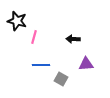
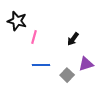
black arrow: rotated 56 degrees counterclockwise
purple triangle: rotated 14 degrees counterclockwise
gray square: moved 6 px right, 4 px up; rotated 16 degrees clockwise
